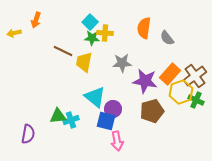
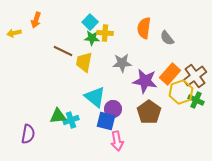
brown pentagon: moved 3 px left, 1 px down; rotated 20 degrees counterclockwise
